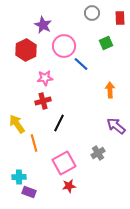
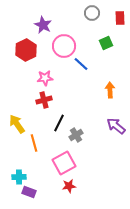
red cross: moved 1 px right, 1 px up
gray cross: moved 22 px left, 18 px up
